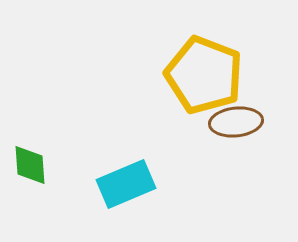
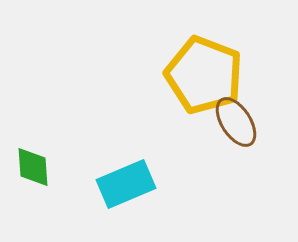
brown ellipse: rotated 63 degrees clockwise
green diamond: moved 3 px right, 2 px down
